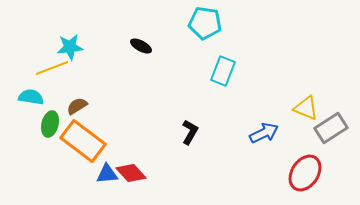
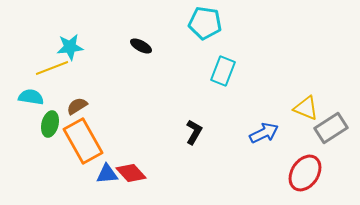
black L-shape: moved 4 px right
orange rectangle: rotated 24 degrees clockwise
